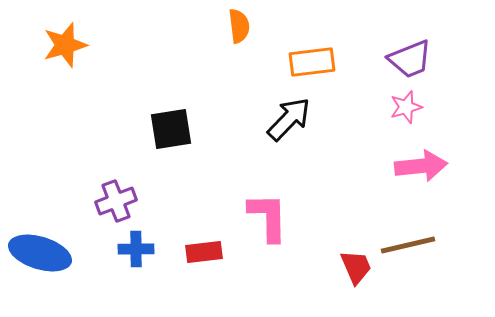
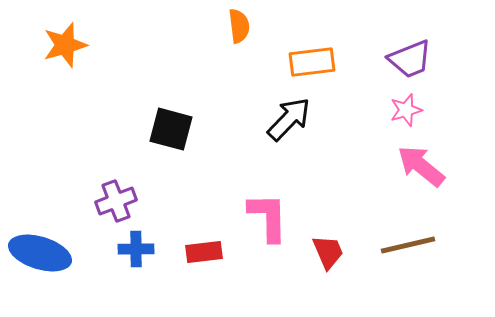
pink star: moved 3 px down
black square: rotated 24 degrees clockwise
pink arrow: rotated 135 degrees counterclockwise
red trapezoid: moved 28 px left, 15 px up
